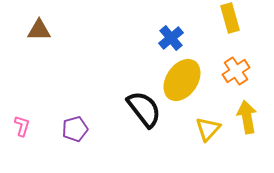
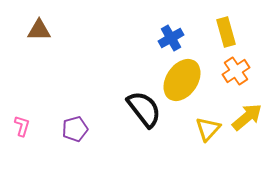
yellow rectangle: moved 4 px left, 14 px down
blue cross: rotated 10 degrees clockwise
yellow arrow: rotated 60 degrees clockwise
